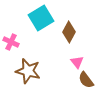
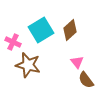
cyan square: moved 12 px down
brown diamond: moved 1 px right, 2 px up; rotated 20 degrees clockwise
pink cross: moved 2 px right
brown star: moved 6 px up
